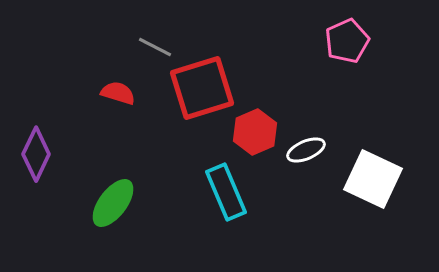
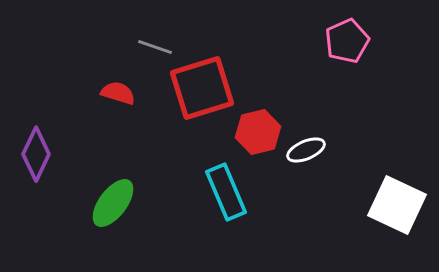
gray line: rotated 8 degrees counterclockwise
red hexagon: moved 3 px right; rotated 9 degrees clockwise
white square: moved 24 px right, 26 px down
